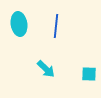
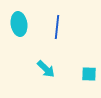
blue line: moved 1 px right, 1 px down
